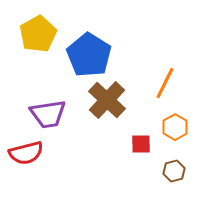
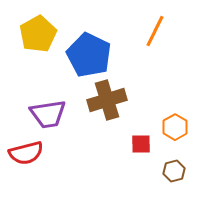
blue pentagon: rotated 6 degrees counterclockwise
orange line: moved 10 px left, 52 px up
brown cross: rotated 30 degrees clockwise
